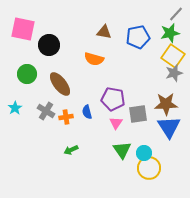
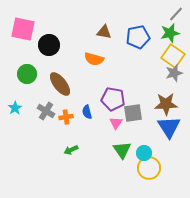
gray square: moved 5 px left, 1 px up
